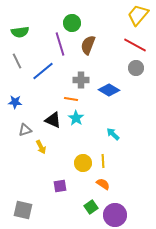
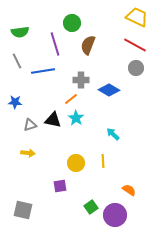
yellow trapezoid: moved 1 px left, 2 px down; rotated 75 degrees clockwise
purple line: moved 5 px left
blue line: rotated 30 degrees clockwise
orange line: rotated 48 degrees counterclockwise
black triangle: rotated 12 degrees counterclockwise
gray triangle: moved 5 px right, 5 px up
yellow arrow: moved 13 px left, 6 px down; rotated 56 degrees counterclockwise
yellow circle: moved 7 px left
orange semicircle: moved 26 px right, 6 px down
